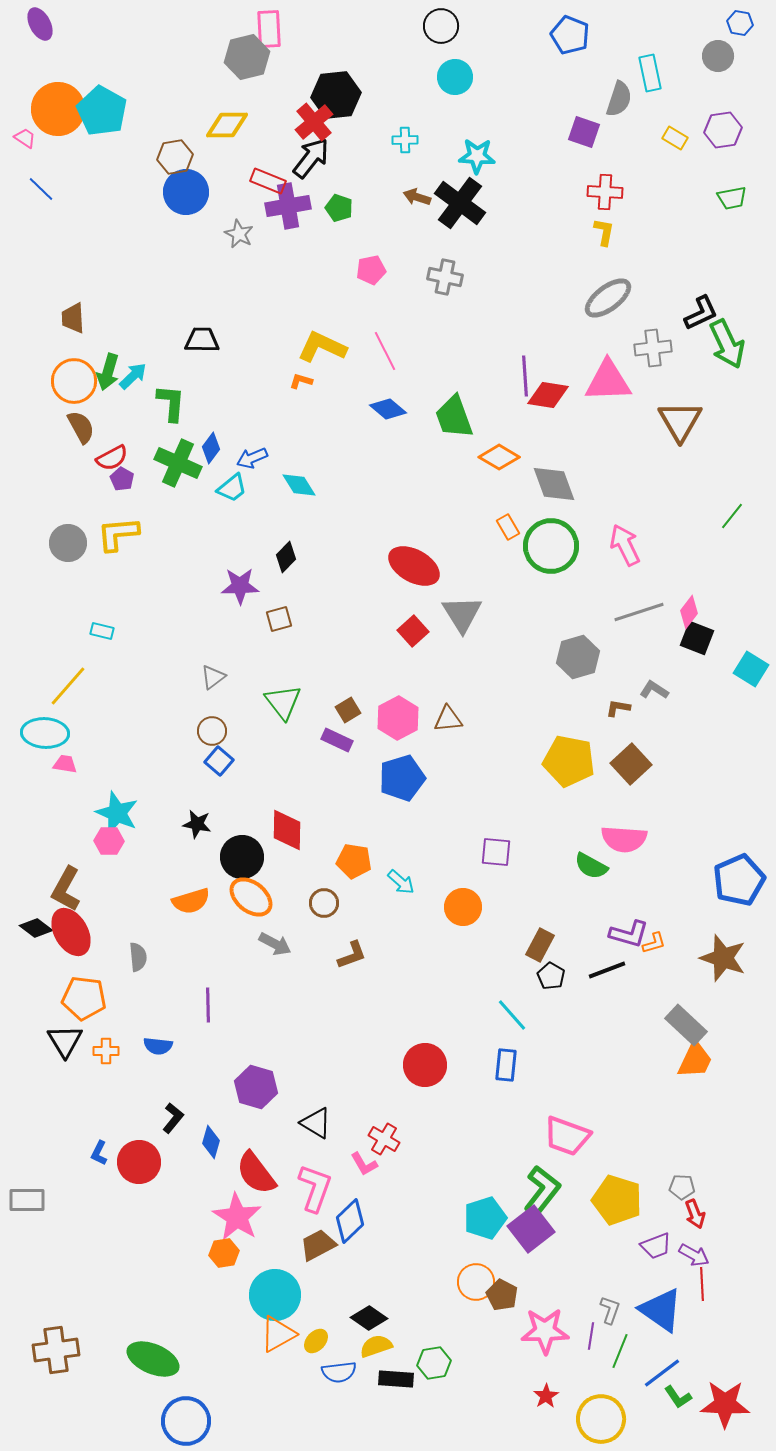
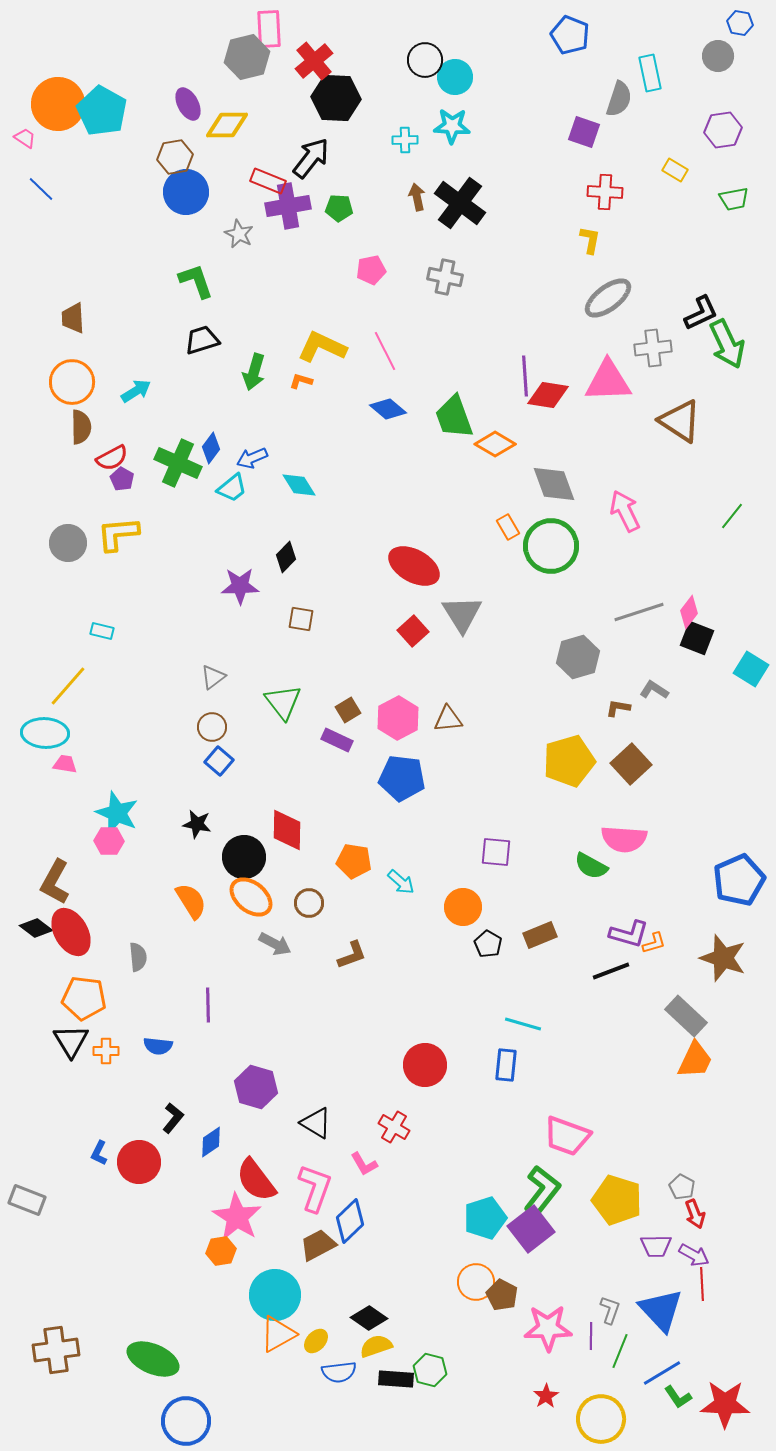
purple ellipse at (40, 24): moved 148 px right, 80 px down
black circle at (441, 26): moved 16 px left, 34 px down
black hexagon at (336, 95): moved 3 px down; rotated 9 degrees clockwise
orange circle at (58, 109): moved 5 px up
red cross at (314, 122): moved 61 px up
yellow rectangle at (675, 138): moved 32 px down
cyan star at (477, 156): moved 25 px left, 30 px up
brown arrow at (417, 197): rotated 60 degrees clockwise
green trapezoid at (732, 198): moved 2 px right, 1 px down
green pentagon at (339, 208): rotated 16 degrees counterclockwise
yellow L-shape at (604, 232): moved 14 px left, 8 px down
black trapezoid at (202, 340): rotated 18 degrees counterclockwise
green arrow at (108, 372): moved 146 px right
cyan arrow at (133, 376): moved 3 px right, 15 px down; rotated 12 degrees clockwise
orange circle at (74, 381): moved 2 px left, 1 px down
green L-shape at (171, 403): moved 25 px right, 122 px up; rotated 24 degrees counterclockwise
brown triangle at (680, 421): rotated 27 degrees counterclockwise
brown semicircle at (81, 427): rotated 28 degrees clockwise
orange diamond at (499, 457): moved 4 px left, 13 px up
pink arrow at (625, 545): moved 34 px up
brown square at (279, 619): moved 22 px right; rotated 24 degrees clockwise
brown circle at (212, 731): moved 4 px up
yellow pentagon at (569, 761): rotated 27 degrees counterclockwise
blue pentagon at (402, 778): rotated 24 degrees clockwise
black circle at (242, 857): moved 2 px right
brown L-shape at (66, 889): moved 11 px left, 7 px up
orange semicircle at (191, 901): rotated 105 degrees counterclockwise
brown circle at (324, 903): moved 15 px left
brown rectangle at (540, 945): moved 10 px up; rotated 40 degrees clockwise
black line at (607, 970): moved 4 px right, 1 px down
black pentagon at (551, 976): moved 63 px left, 32 px up
cyan line at (512, 1015): moved 11 px right, 9 px down; rotated 33 degrees counterclockwise
gray rectangle at (686, 1025): moved 9 px up
black triangle at (65, 1041): moved 6 px right
red cross at (384, 1139): moved 10 px right, 12 px up
blue diamond at (211, 1142): rotated 40 degrees clockwise
red semicircle at (256, 1173): moved 7 px down
gray pentagon at (682, 1187): rotated 25 degrees clockwise
gray rectangle at (27, 1200): rotated 21 degrees clockwise
purple trapezoid at (656, 1246): rotated 20 degrees clockwise
orange hexagon at (224, 1253): moved 3 px left, 2 px up
blue triangle at (661, 1310): rotated 12 degrees clockwise
pink star at (545, 1331): moved 3 px right, 3 px up
purple line at (591, 1336): rotated 8 degrees counterclockwise
green hexagon at (434, 1363): moved 4 px left, 7 px down; rotated 24 degrees clockwise
blue line at (662, 1373): rotated 6 degrees clockwise
